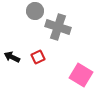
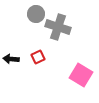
gray circle: moved 1 px right, 3 px down
black arrow: moved 1 px left, 2 px down; rotated 21 degrees counterclockwise
